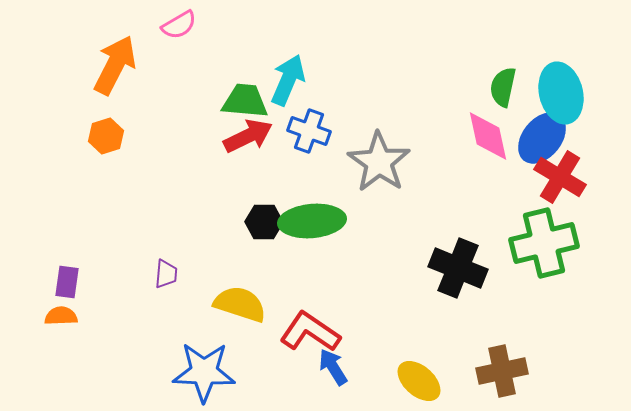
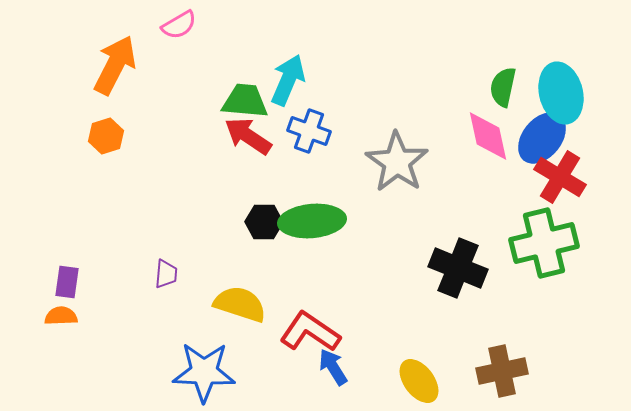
red arrow: rotated 120 degrees counterclockwise
gray star: moved 18 px right
yellow ellipse: rotated 12 degrees clockwise
